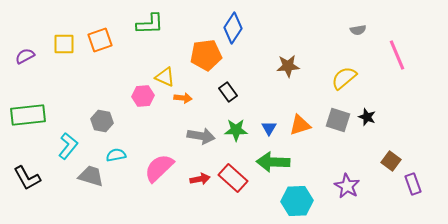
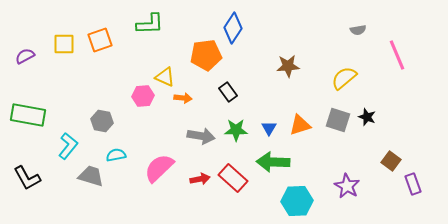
green rectangle: rotated 16 degrees clockwise
